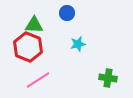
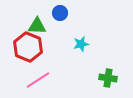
blue circle: moved 7 px left
green triangle: moved 3 px right, 1 px down
cyan star: moved 3 px right
